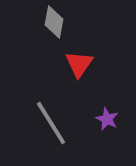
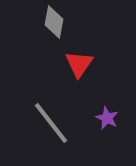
purple star: moved 1 px up
gray line: rotated 6 degrees counterclockwise
